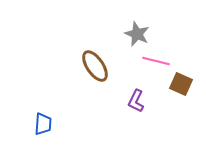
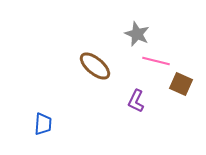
brown ellipse: rotated 16 degrees counterclockwise
